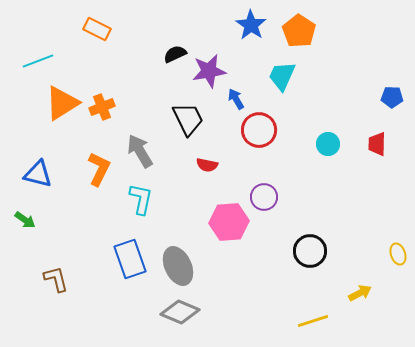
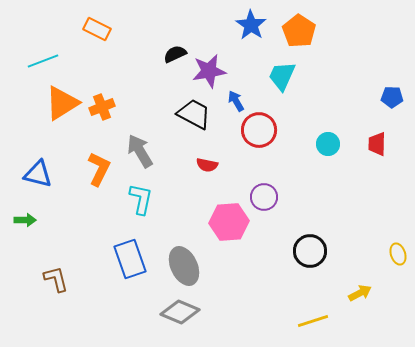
cyan line: moved 5 px right
blue arrow: moved 2 px down
black trapezoid: moved 6 px right, 5 px up; rotated 36 degrees counterclockwise
green arrow: rotated 35 degrees counterclockwise
gray ellipse: moved 6 px right
